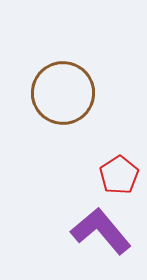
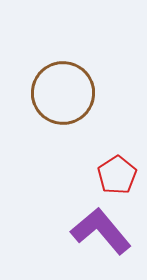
red pentagon: moved 2 px left
